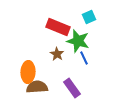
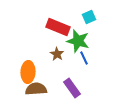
brown semicircle: moved 1 px left, 2 px down
